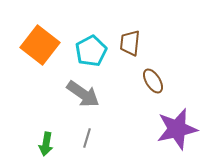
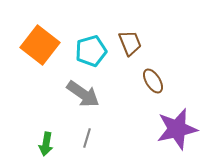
brown trapezoid: rotated 152 degrees clockwise
cyan pentagon: rotated 12 degrees clockwise
